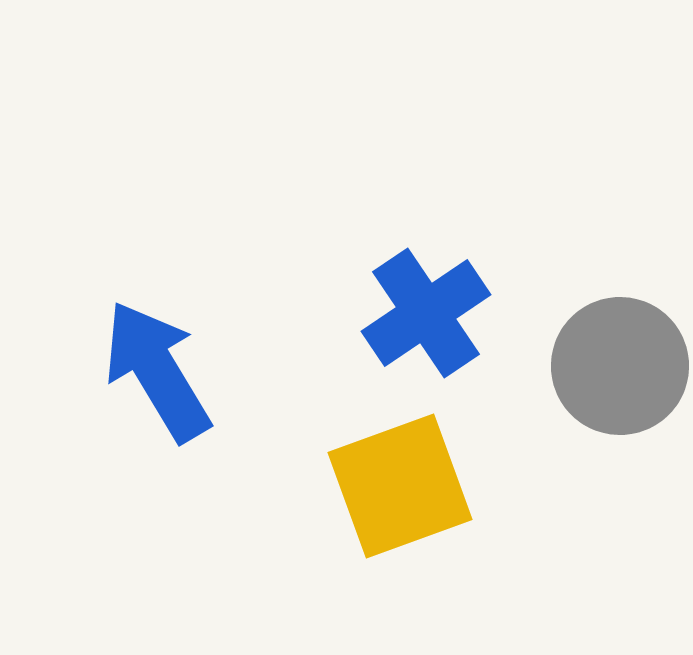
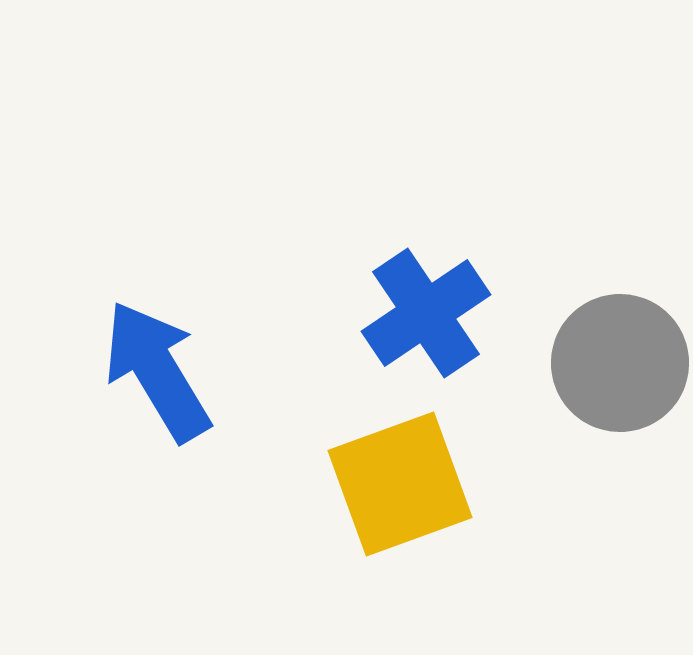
gray circle: moved 3 px up
yellow square: moved 2 px up
